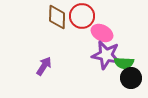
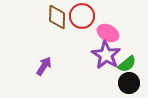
pink ellipse: moved 6 px right
purple star: rotated 20 degrees clockwise
green semicircle: moved 3 px right, 1 px down; rotated 42 degrees counterclockwise
black circle: moved 2 px left, 5 px down
